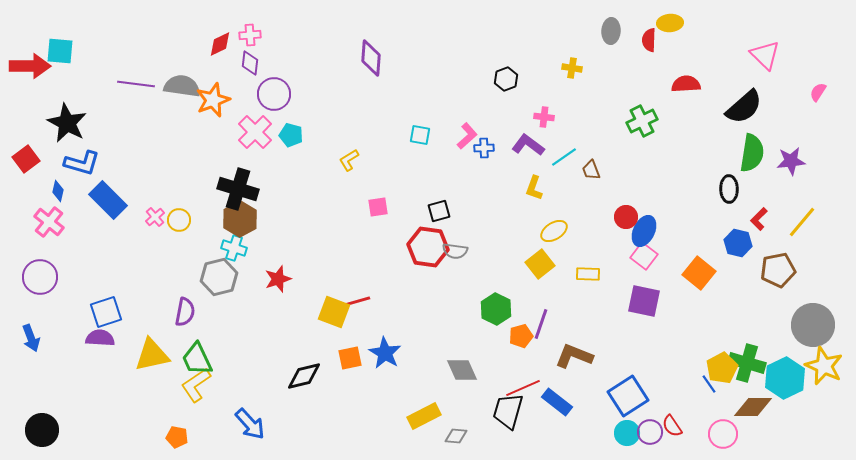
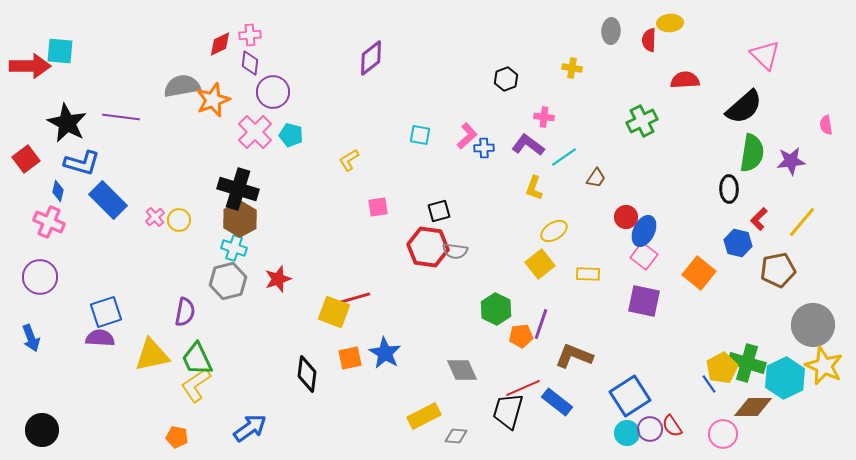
purple diamond at (371, 58): rotated 48 degrees clockwise
purple line at (136, 84): moved 15 px left, 33 px down
red semicircle at (686, 84): moved 1 px left, 4 px up
gray semicircle at (182, 86): rotated 18 degrees counterclockwise
pink semicircle at (818, 92): moved 8 px right, 33 px down; rotated 42 degrees counterclockwise
purple circle at (274, 94): moved 1 px left, 2 px up
brown trapezoid at (591, 170): moved 5 px right, 8 px down; rotated 125 degrees counterclockwise
pink cross at (49, 222): rotated 16 degrees counterclockwise
gray hexagon at (219, 277): moved 9 px right, 4 px down
red line at (355, 302): moved 4 px up
orange pentagon at (521, 336): rotated 10 degrees clockwise
black diamond at (304, 376): moved 3 px right, 2 px up; rotated 69 degrees counterclockwise
blue square at (628, 396): moved 2 px right
blue arrow at (250, 424): moved 4 px down; rotated 84 degrees counterclockwise
purple circle at (650, 432): moved 3 px up
